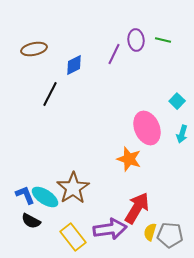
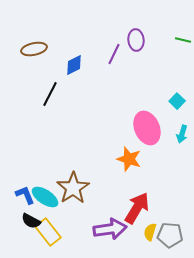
green line: moved 20 px right
yellow rectangle: moved 25 px left, 5 px up
